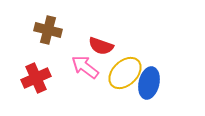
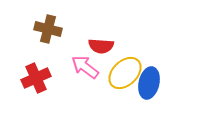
brown cross: moved 1 px up
red semicircle: rotated 15 degrees counterclockwise
